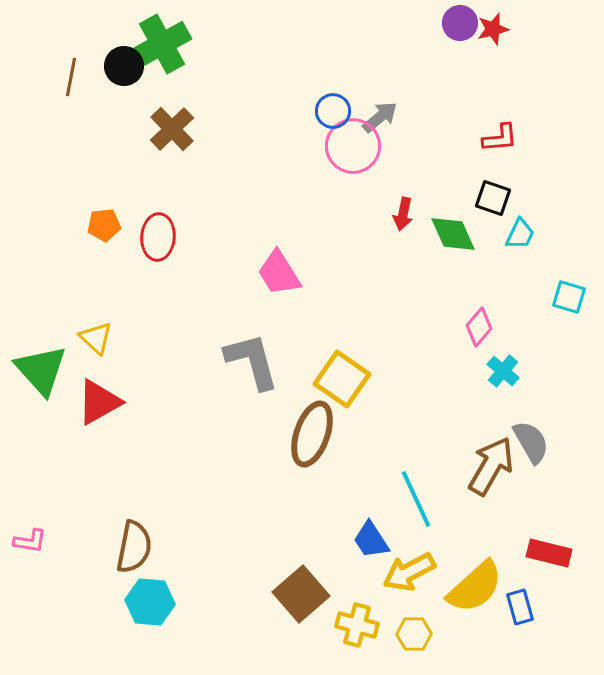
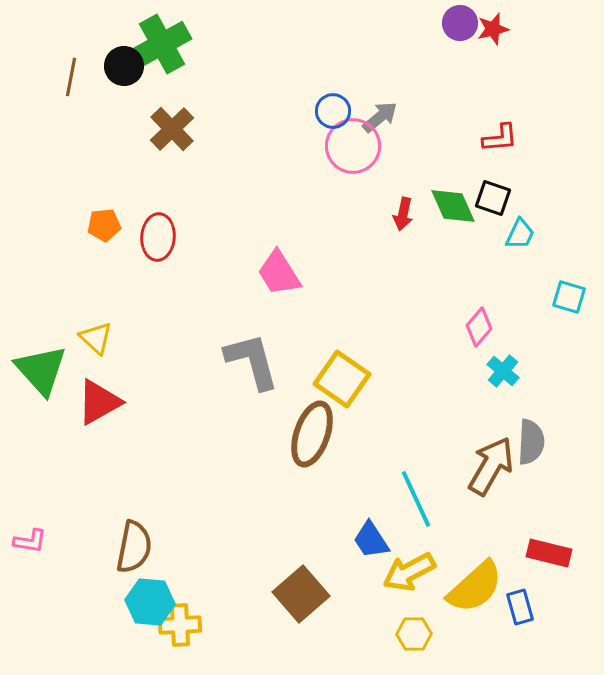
green diamond: moved 28 px up
gray semicircle: rotated 33 degrees clockwise
yellow cross: moved 177 px left; rotated 18 degrees counterclockwise
